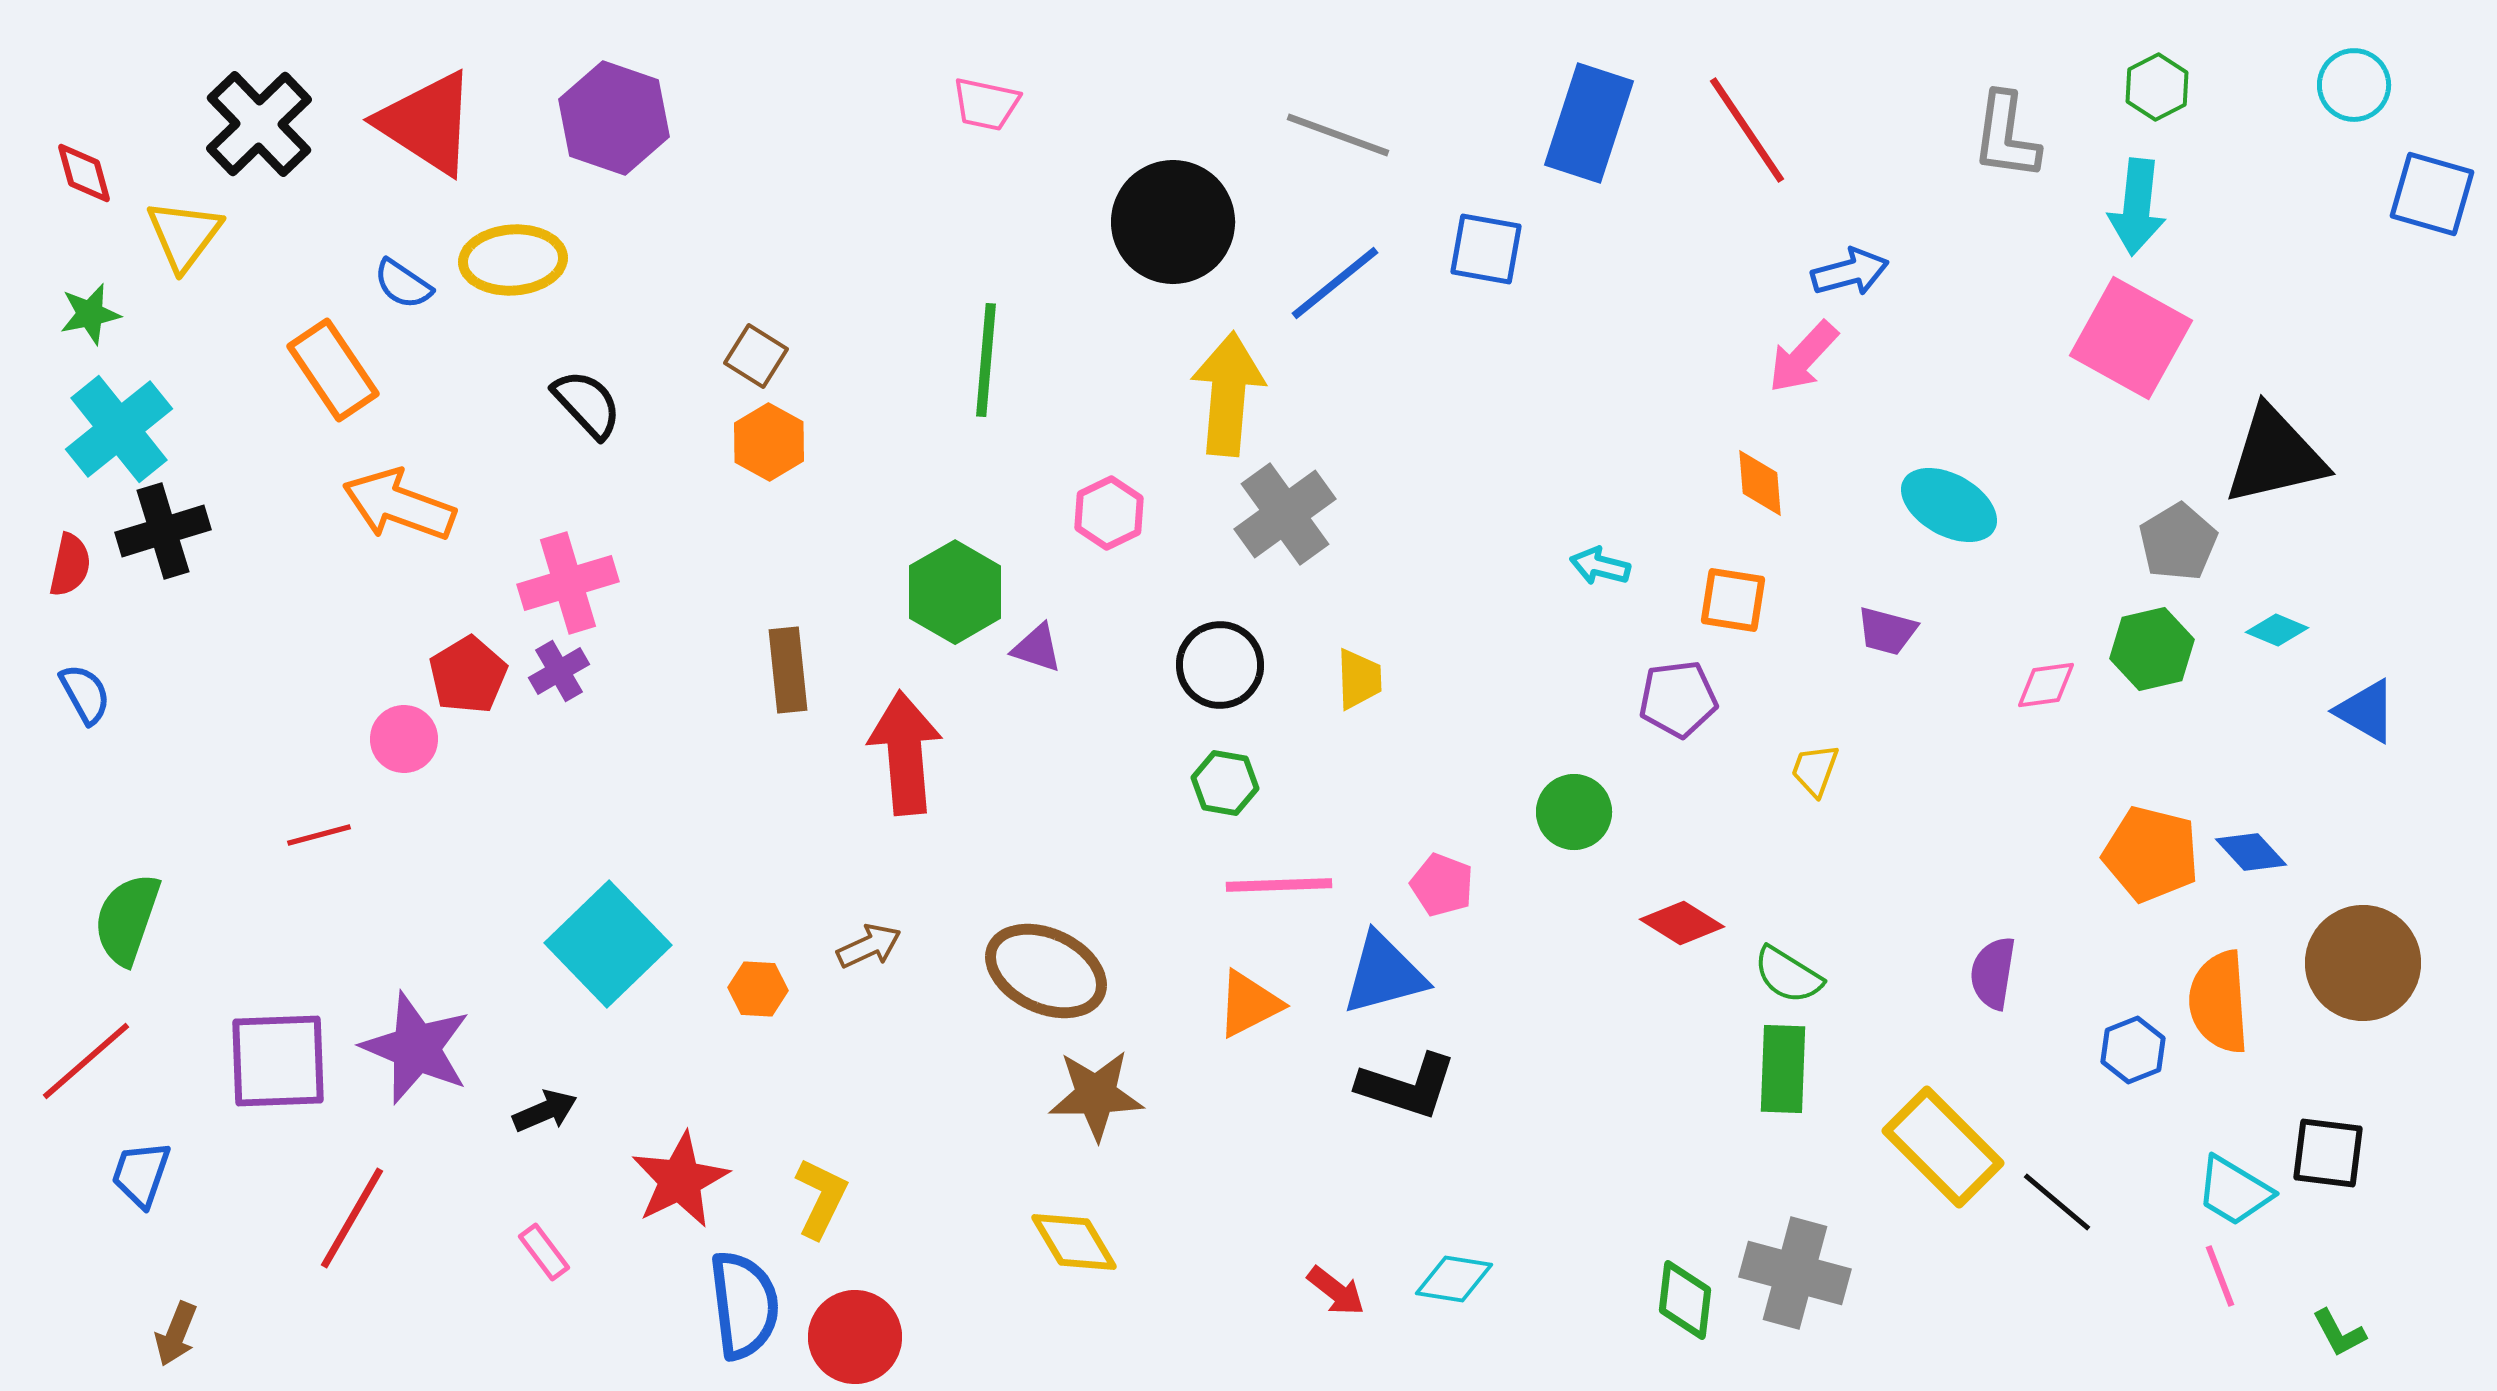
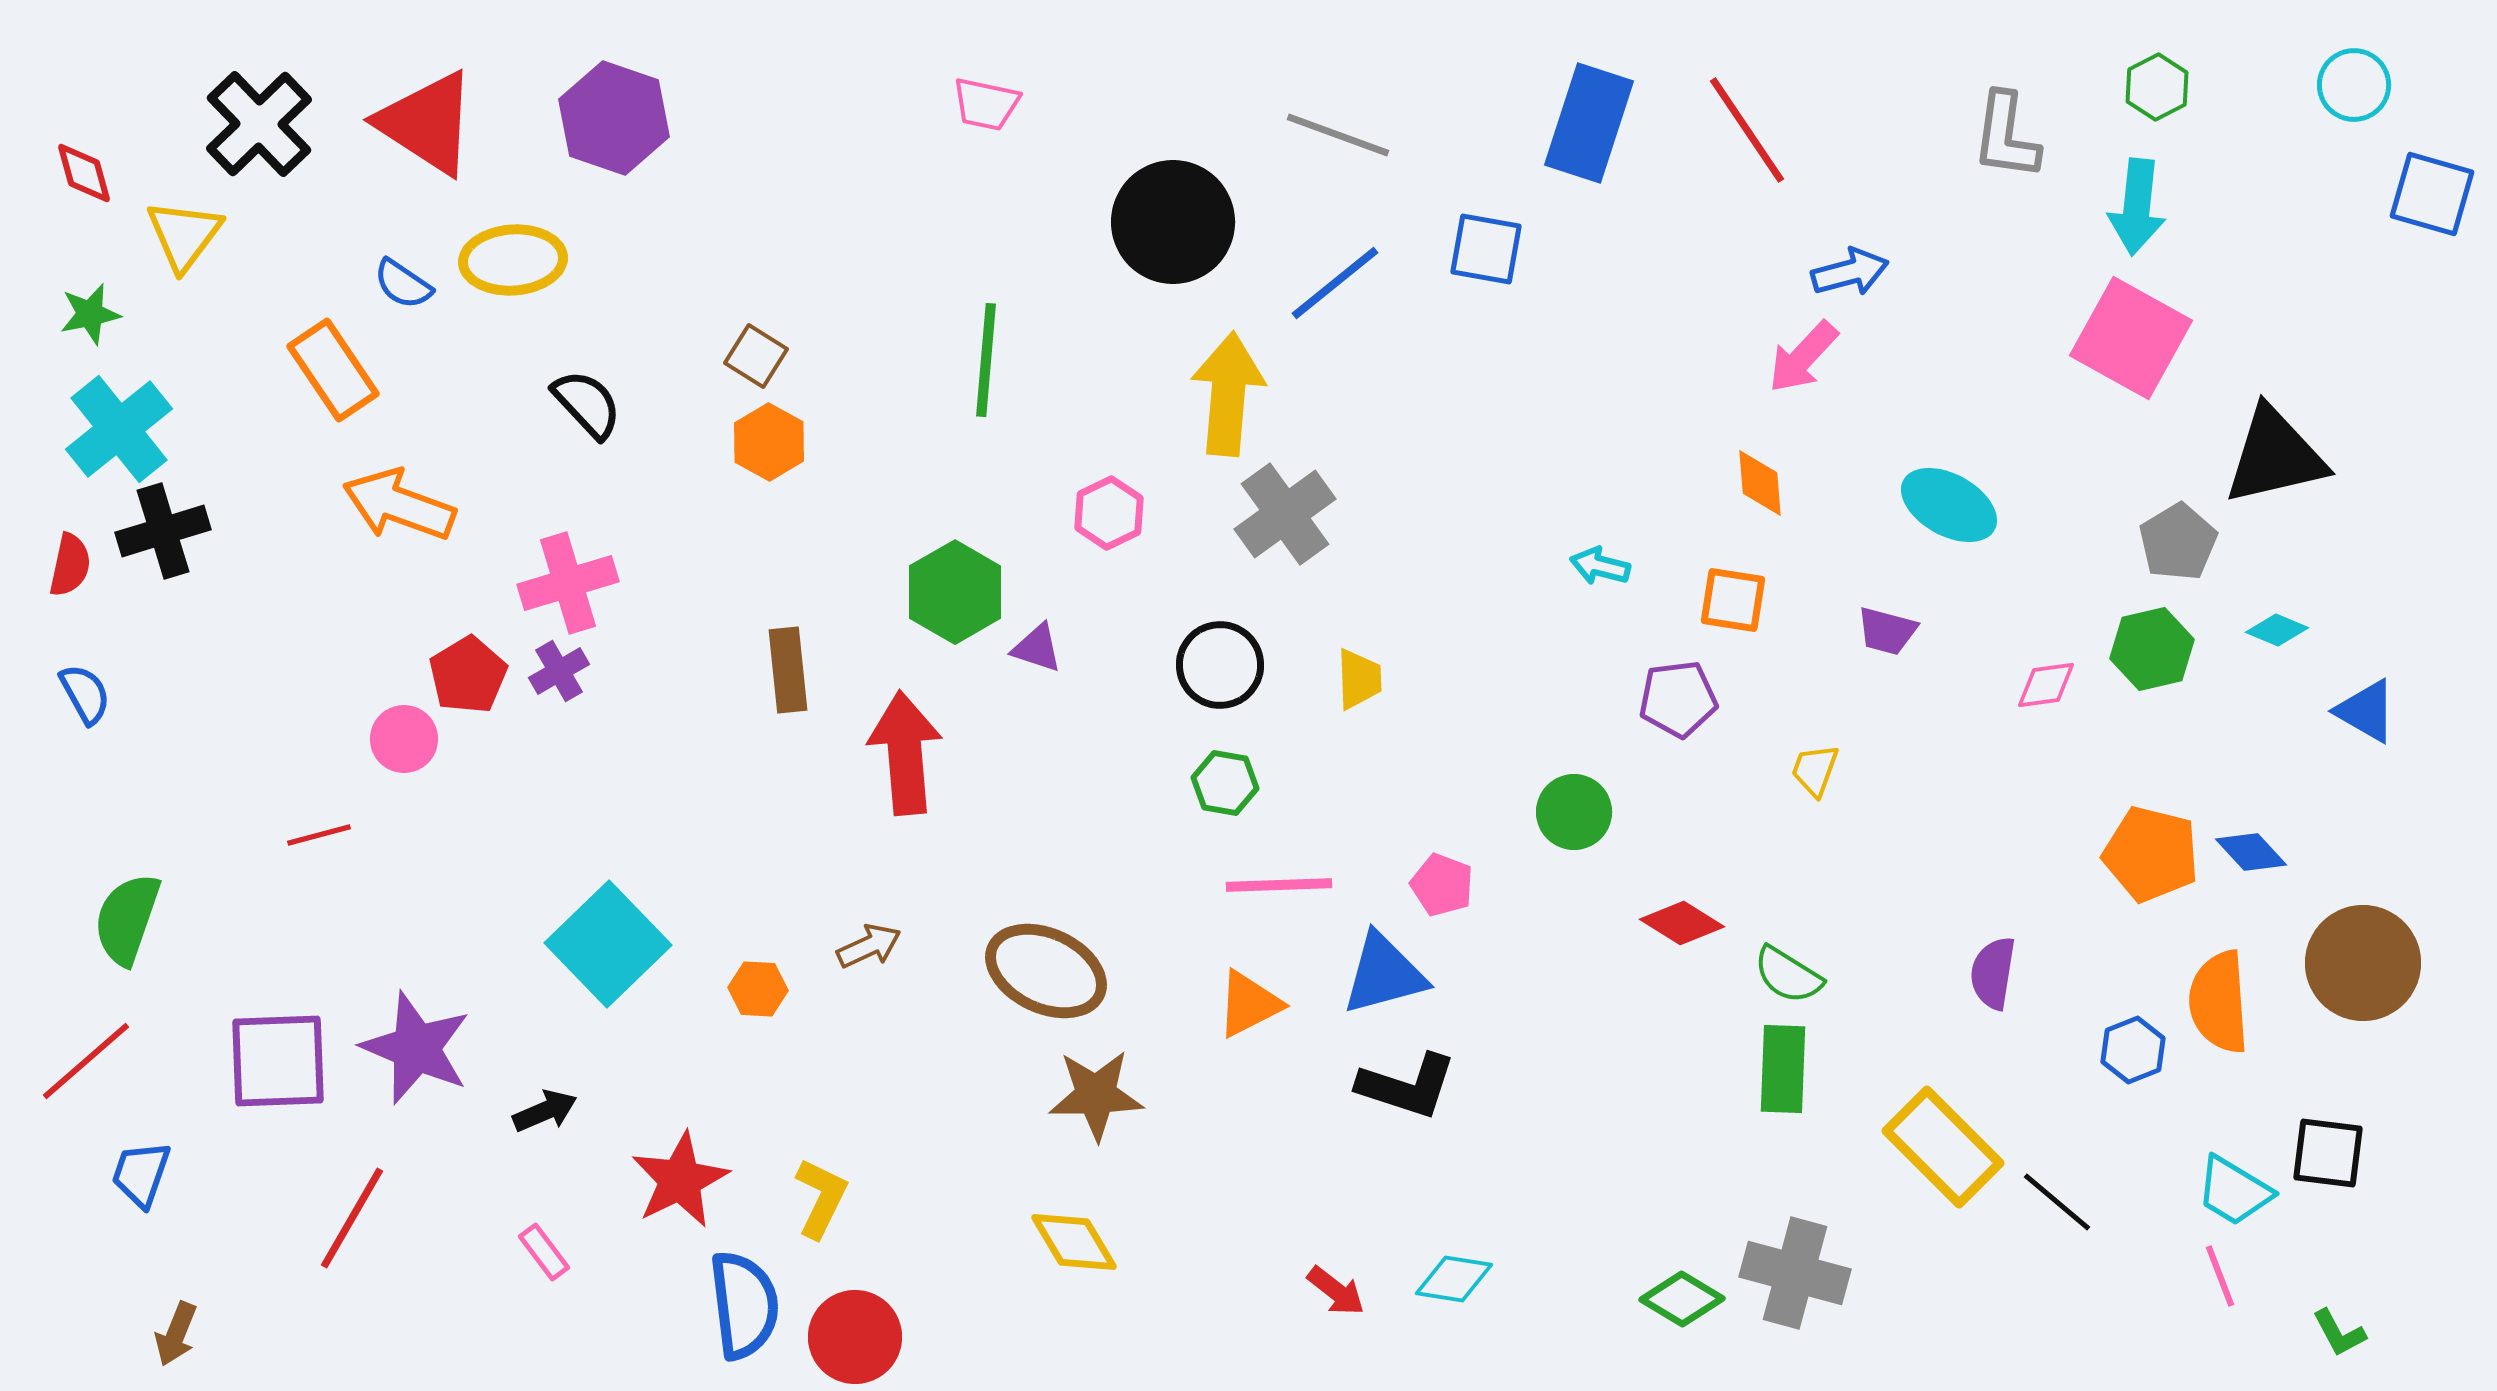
green diamond at (1685, 1300): moved 3 px left, 1 px up; rotated 66 degrees counterclockwise
